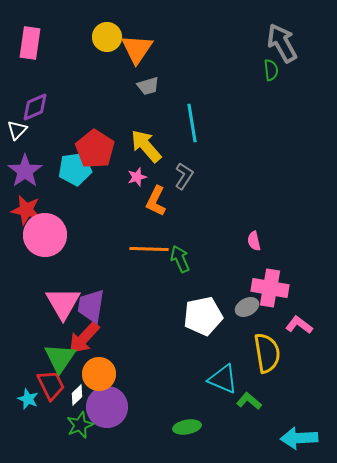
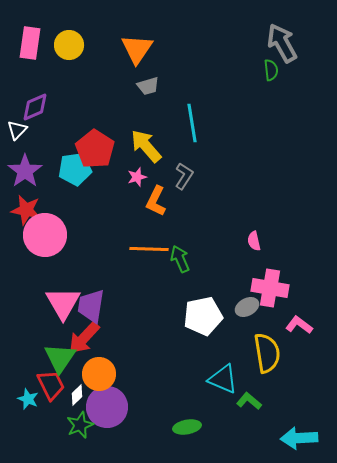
yellow circle: moved 38 px left, 8 px down
